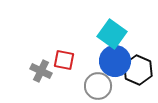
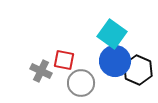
gray circle: moved 17 px left, 3 px up
